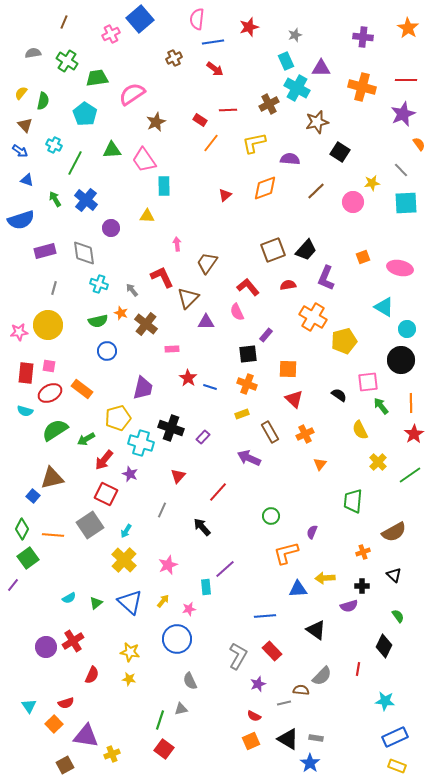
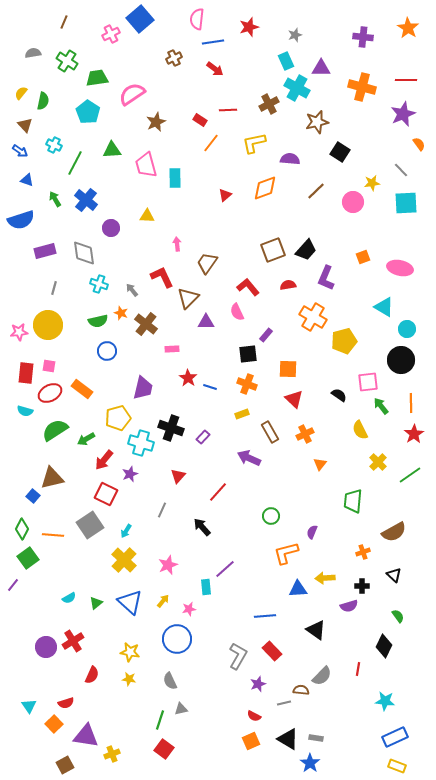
cyan pentagon at (85, 114): moved 3 px right, 2 px up
pink trapezoid at (144, 160): moved 2 px right, 5 px down; rotated 20 degrees clockwise
cyan rectangle at (164, 186): moved 11 px right, 8 px up
purple star at (130, 474): rotated 28 degrees clockwise
gray semicircle at (190, 681): moved 20 px left
